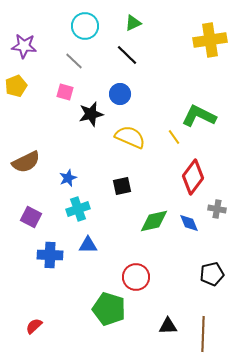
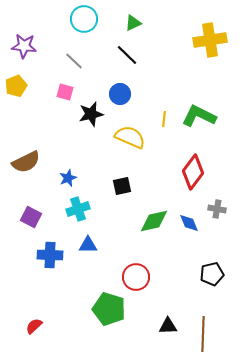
cyan circle: moved 1 px left, 7 px up
yellow line: moved 10 px left, 18 px up; rotated 42 degrees clockwise
red diamond: moved 5 px up
